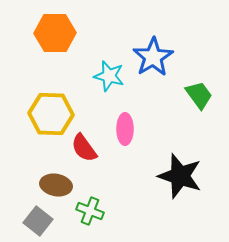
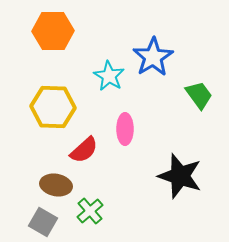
orange hexagon: moved 2 px left, 2 px up
cyan star: rotated 16 degrees clockwise
yellow hexagon: moved 2 px right, 7 px up
red semicircle: moved 2 px down; rotated 96 degrees counterclockwise
green cross: rotated 28 degrees clockwise
gray square: moved 5 px right, 1 px down; rotated 8 degrees counterclockwise
